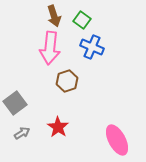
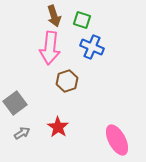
green square: rotated 18 degrees counterclockwise
